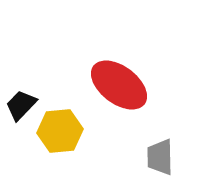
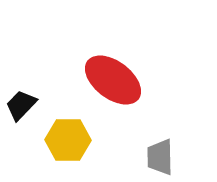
red ellipse: moved 6 px left, 5 px up
yellow hexagon: moved 8 px right, 9 px down; rotated 6 degrees clockwise
